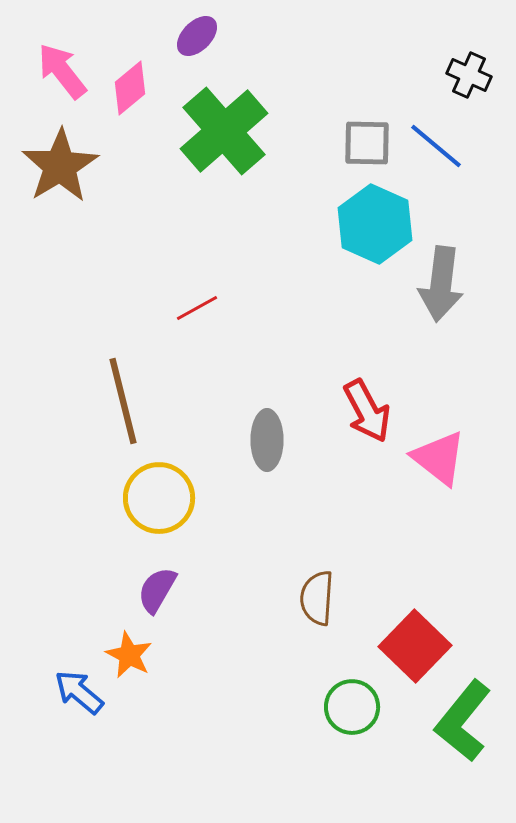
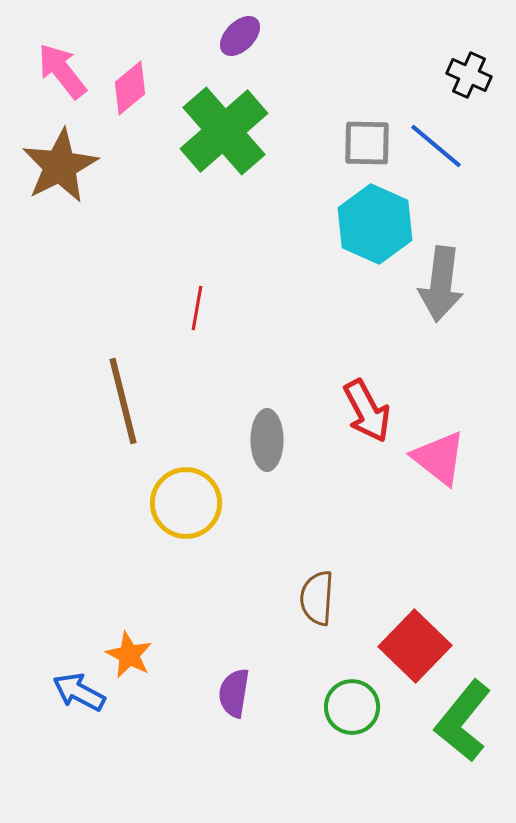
purple ellipse: moved 43 px right
brown star: rotated 4 degrees clockwise
red line: rotated 51 degrees counterclockwise
yellow circle: moved 27 px right, 5 px down
purple semicircle: moved 77 px right, 103 px down; rotated 21 degrees counterclockwise
blue arrow: rotated 12 degrees counterclockwise
